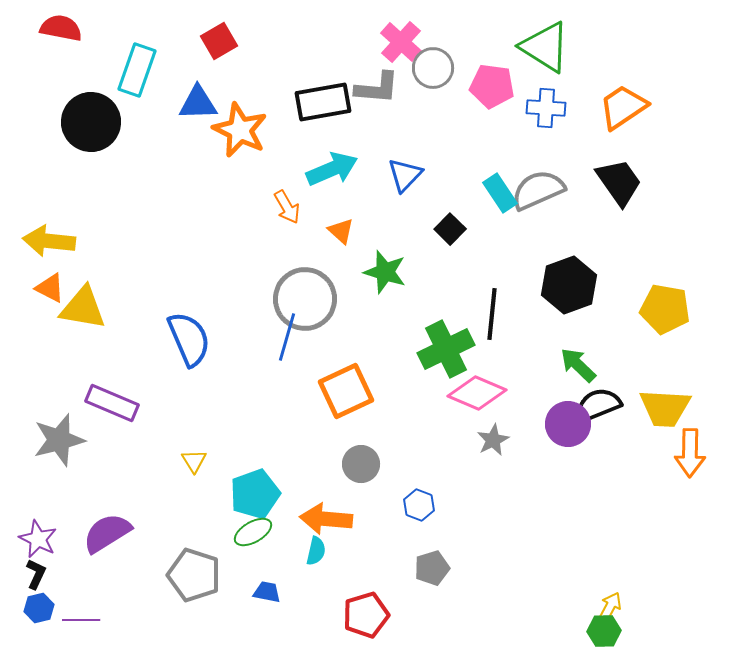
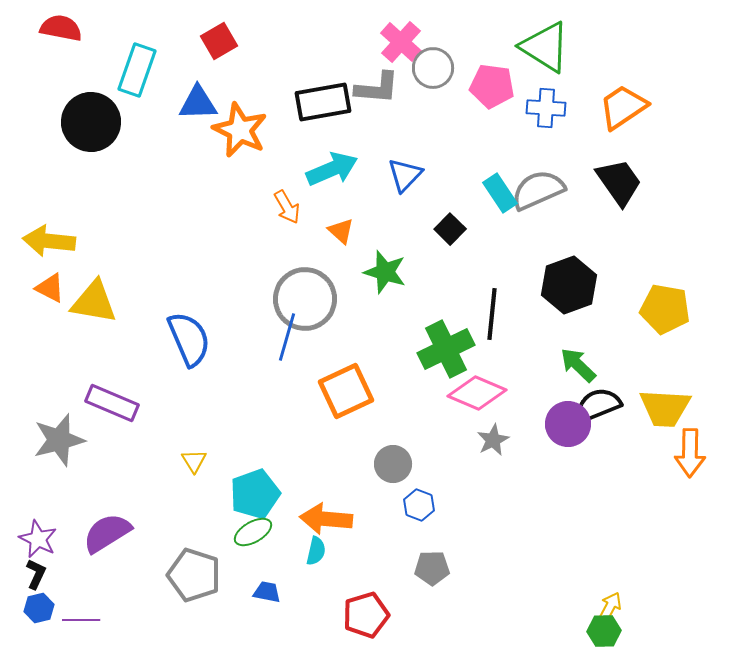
yellow triangle at (83, 308): moved 11 px right, 6 px up
gray circle at (361, 464): moved 32 px right
gray pentagon at (432, 568): rotated 16 degrees clockwise
